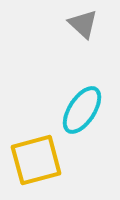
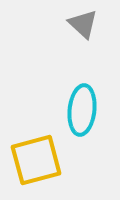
cyan ellipse: rotated 27 degrees counterclockwise
